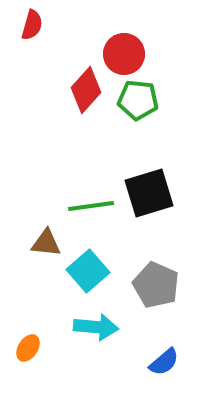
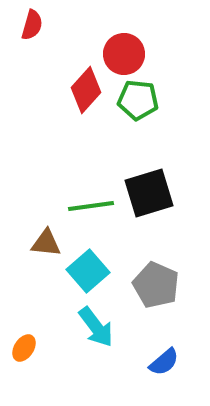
cyan arrow: rotated 48 degrees clockwise
orange ellipse: moved 4 px left
